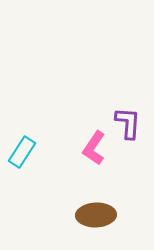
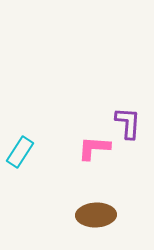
pink L-shape: rotated 60 degrees clockwise
cyan rectangle: moved 2 px left
